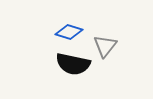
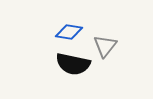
blue diamond: rotated 8 degrees counterclockwise
